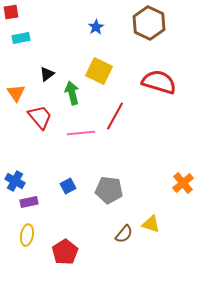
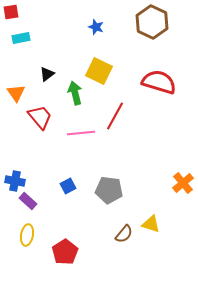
brown hexagon: moved 3 px right, 1 px up
blue star: rotated 21 degrees counterclockwise
green arrow: moved 3 px right
blue cross: rotated 18 degrees counterclockwise
purple rectangle: moved 1 px left, 1 px up; rotated 54 degrees clockwise
